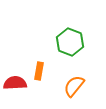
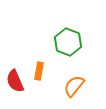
green hexagon: moved 2 px left
red semicircle: moved 2 px up; rotated 110 degrees counterclockwise
